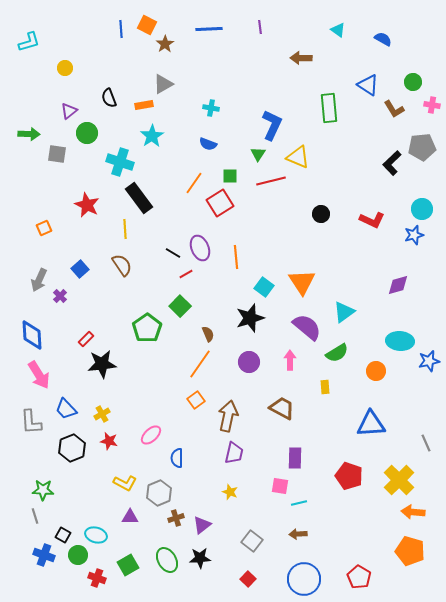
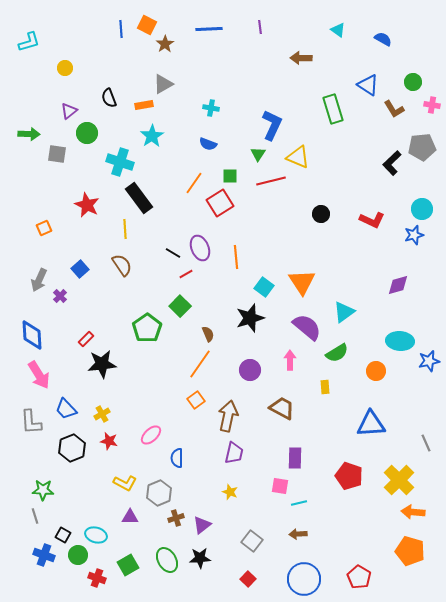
green rectangle at (329, 108): moved 4 px right, 1 px down; rotated 12 degrees counterclockwise
purple circle at (249, 362): moved 1 px right, 8 px down
